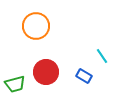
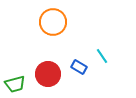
orange circle: moved 17 px right, 4 px up
red circle: moved 2 px right, 2 px down
blue rectangle: moved 5 px left, 9 px up
